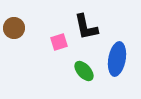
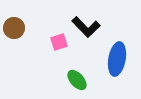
black L-shape: rotated 32 degrees counterclockwise
green ellipse: moved 7 px left, 9 px down
